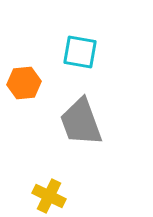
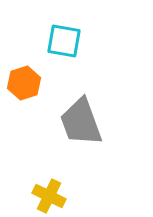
cyan square: moved 16 px left, 11 px up
orange hexagon: rotated 12 degrees counterclockwise
